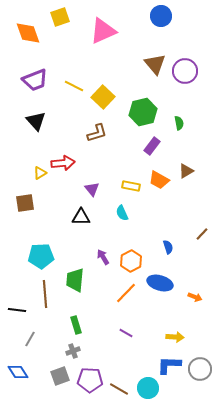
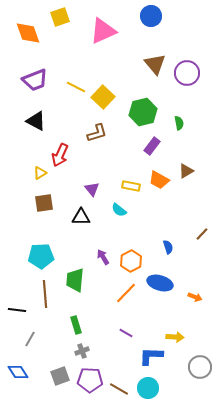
blue circle at (161, 16): moved 10 px left
purple circle at (185, 71): moved 2 px right, 2 px down
yellow line at (74, 86): moved 2 px right, 1 px down
black triangle at (36, 121): rotated 20 degrees counterclockwise
red arrow at (63, 163): moved 3 px left, 8 px up; rotated 120 degrees clockwise
brown square at (25, 203): moved 19 px right
cyan semicircle at (122, 213): moved 3 px left, 3 px up; rotated 28 degrees counterclockwise
gray cross at (73, 351): moved 9 px right
blue L-shape at (169, 365): moved 18 px left, 9 px up
gray circle at (200, 369): moved 2 px up
